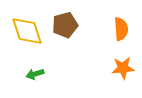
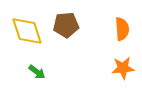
brown pentagon: moved 1 px right; rotated 10 degrees clockwise
orange semicircle: moved 1 px right
green arrow: moved 2 px right, 2 px up; rotated 126 degrees counterclockwise
